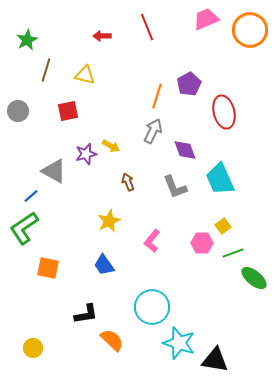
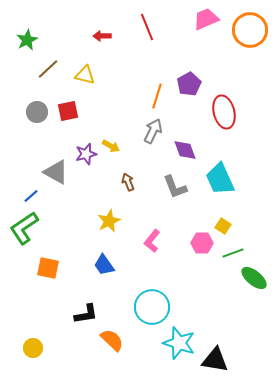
brown line: moved 2 px right, 1 px up; rotated 30 degrees clockwise
gray circle: moved 19 px right, 1 px down
gray triangle: moved 2 px right, 1 px down
yellow square: rotated 21 degrees counterclockwise
